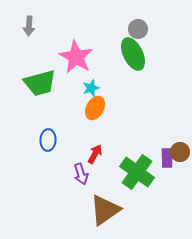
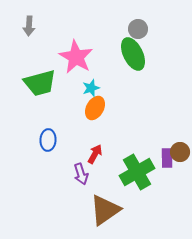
green cross: rotated 24 degrees clockwise
